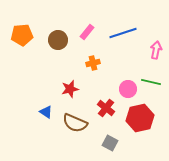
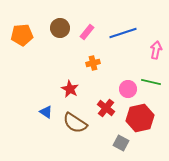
brown circle: moved 2 px right, 12 px up
red star: rotated 30 degrees counterclockwise
brown semicircle: rotated 10 degrees clockwise
gray square: moved 11 px right
